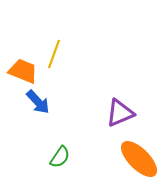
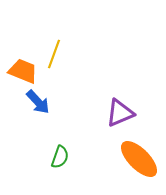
green semicircle: rotated 15 degrees counterclockwise
